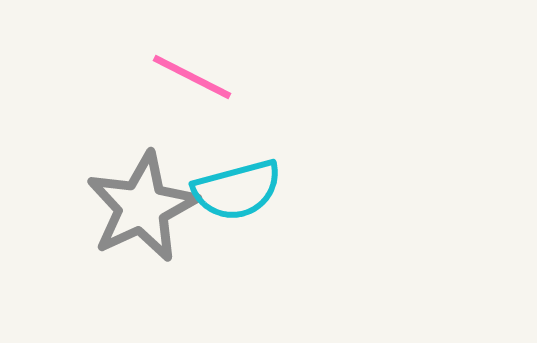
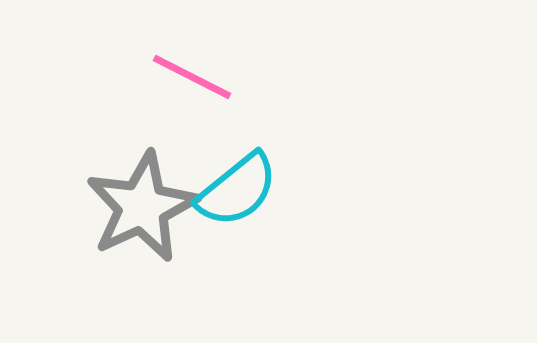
cyan semicircle: rotated 24 degrees counterclockwise
